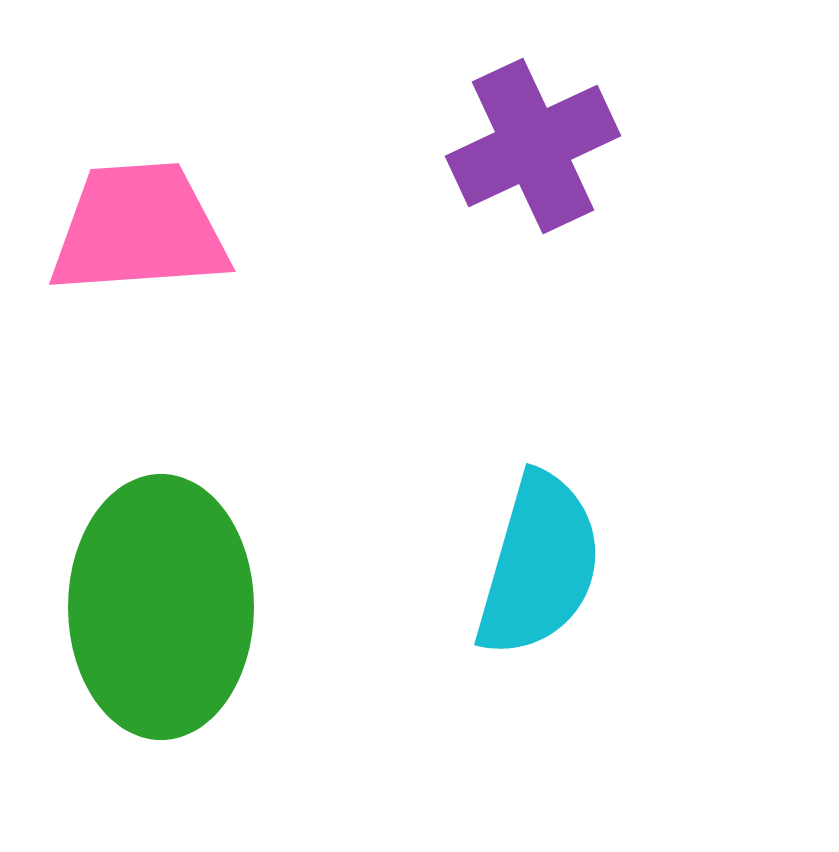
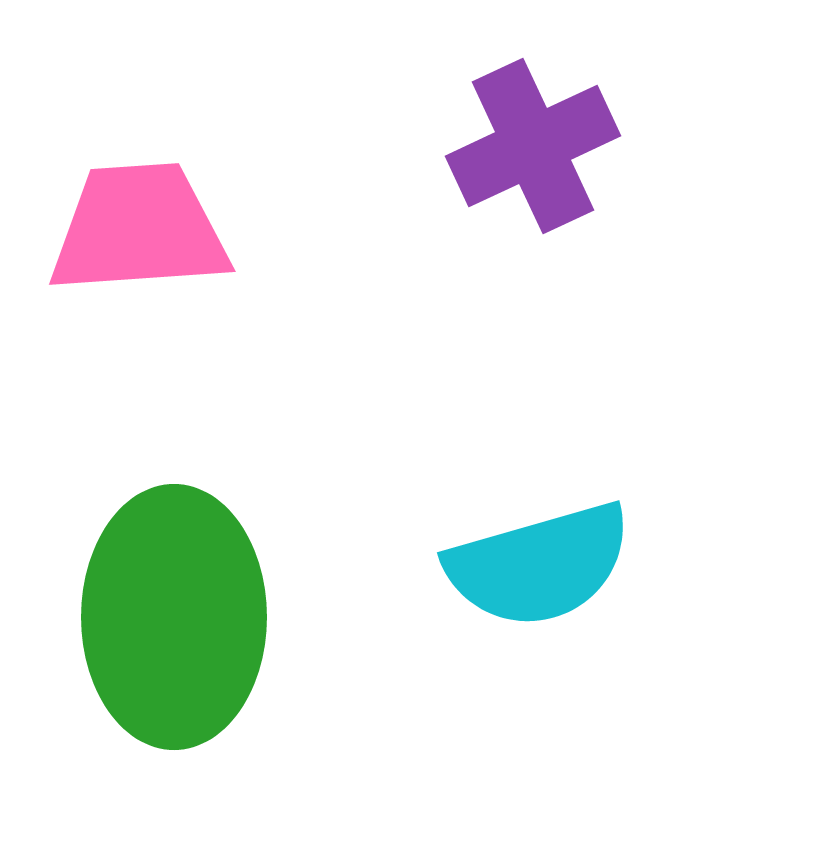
cyan semicircle: rotated 58 degrees clockwise
green ellipse: moved 13 px right, 10 px down
